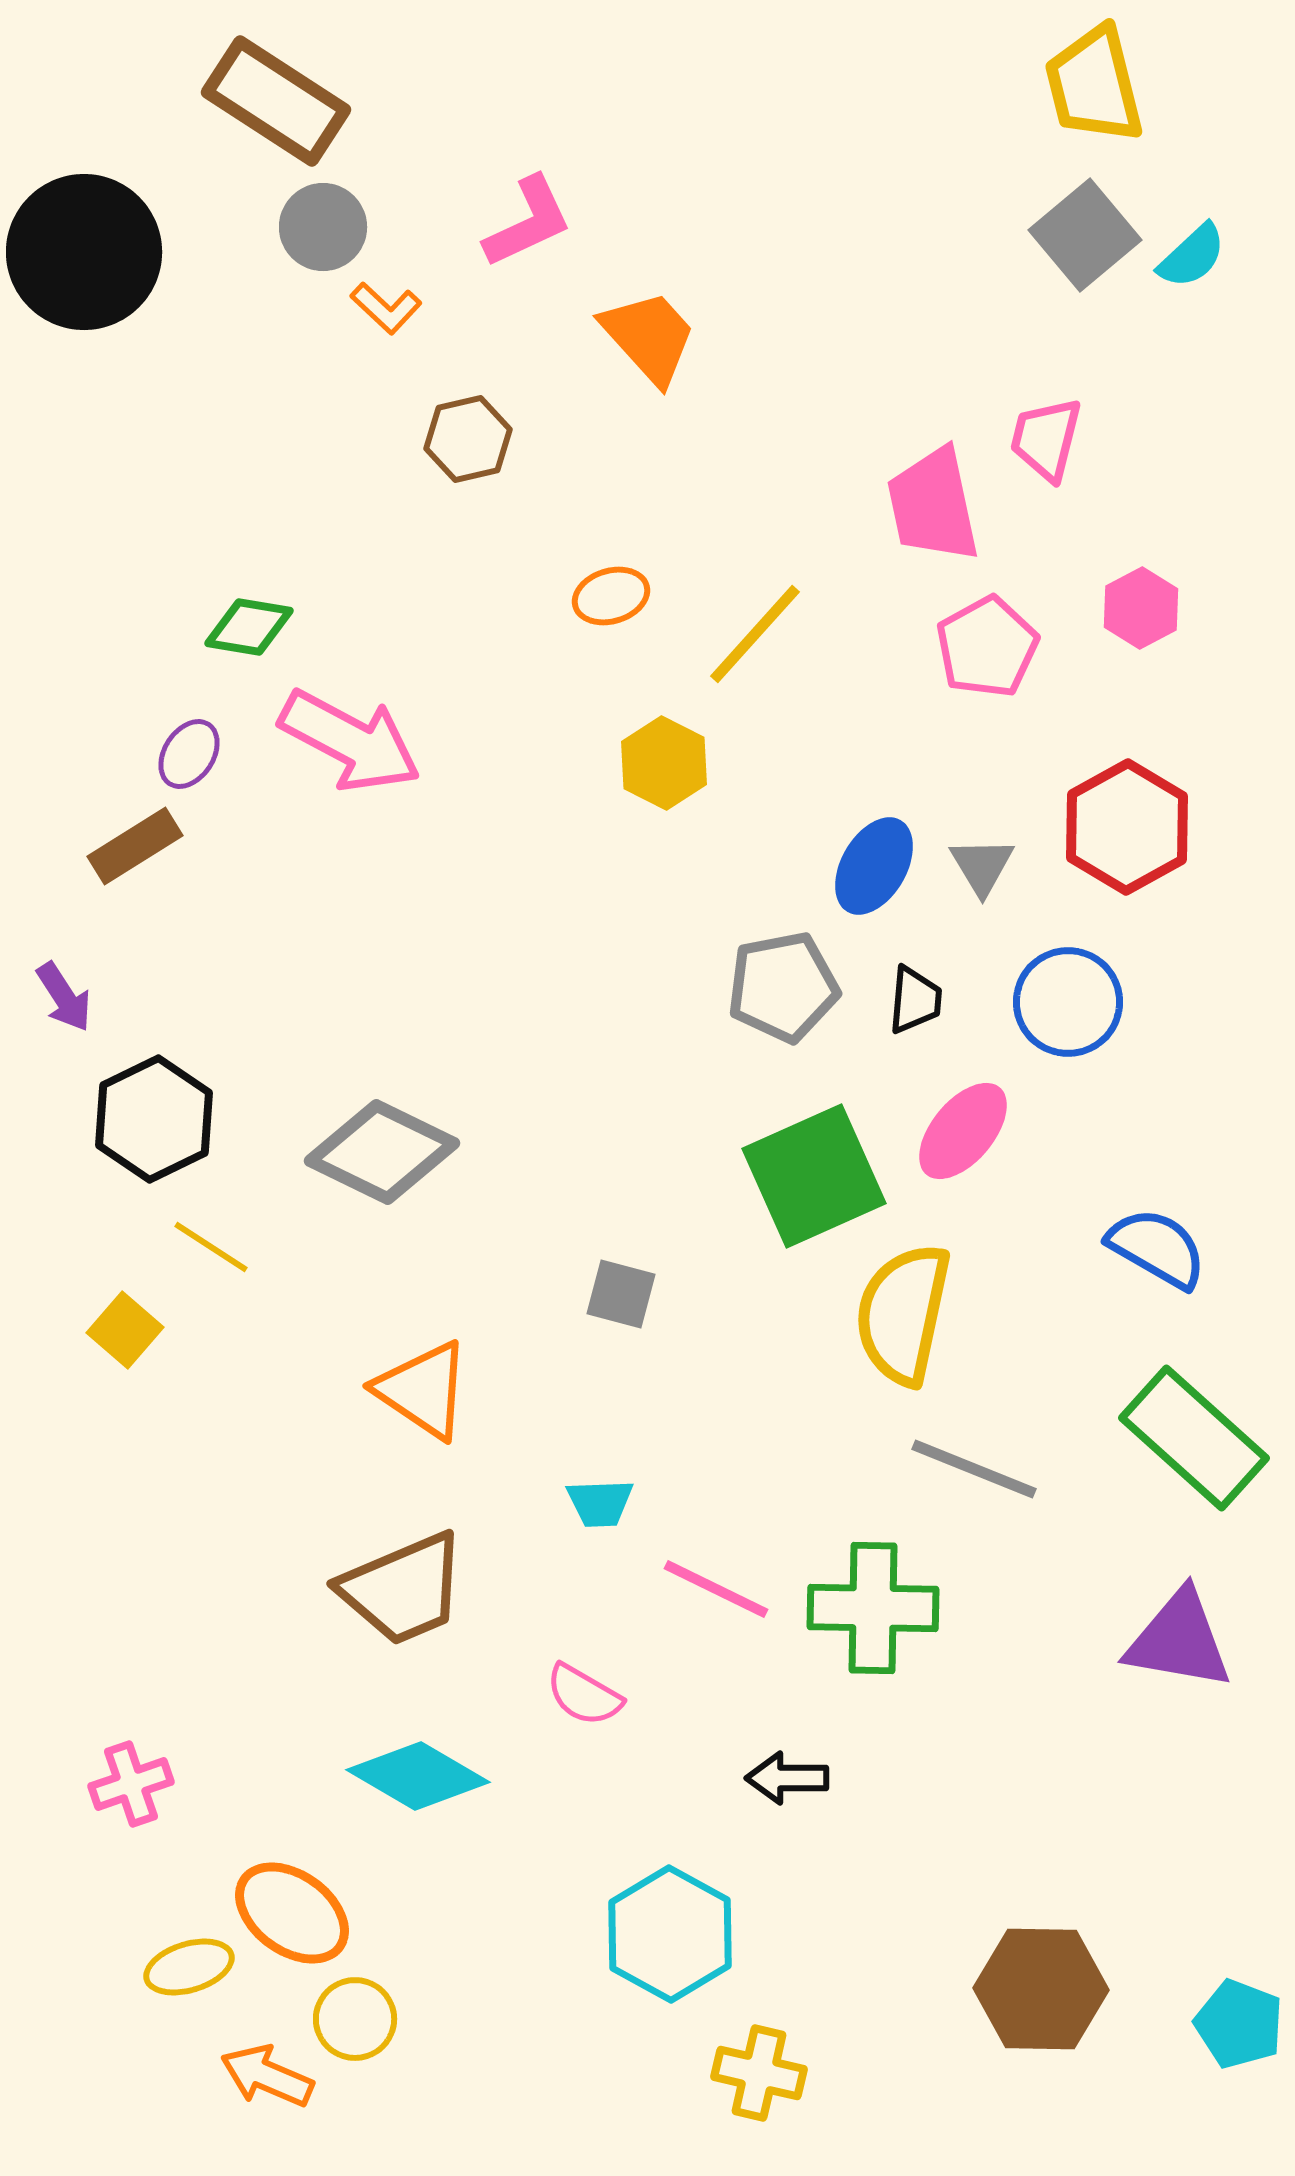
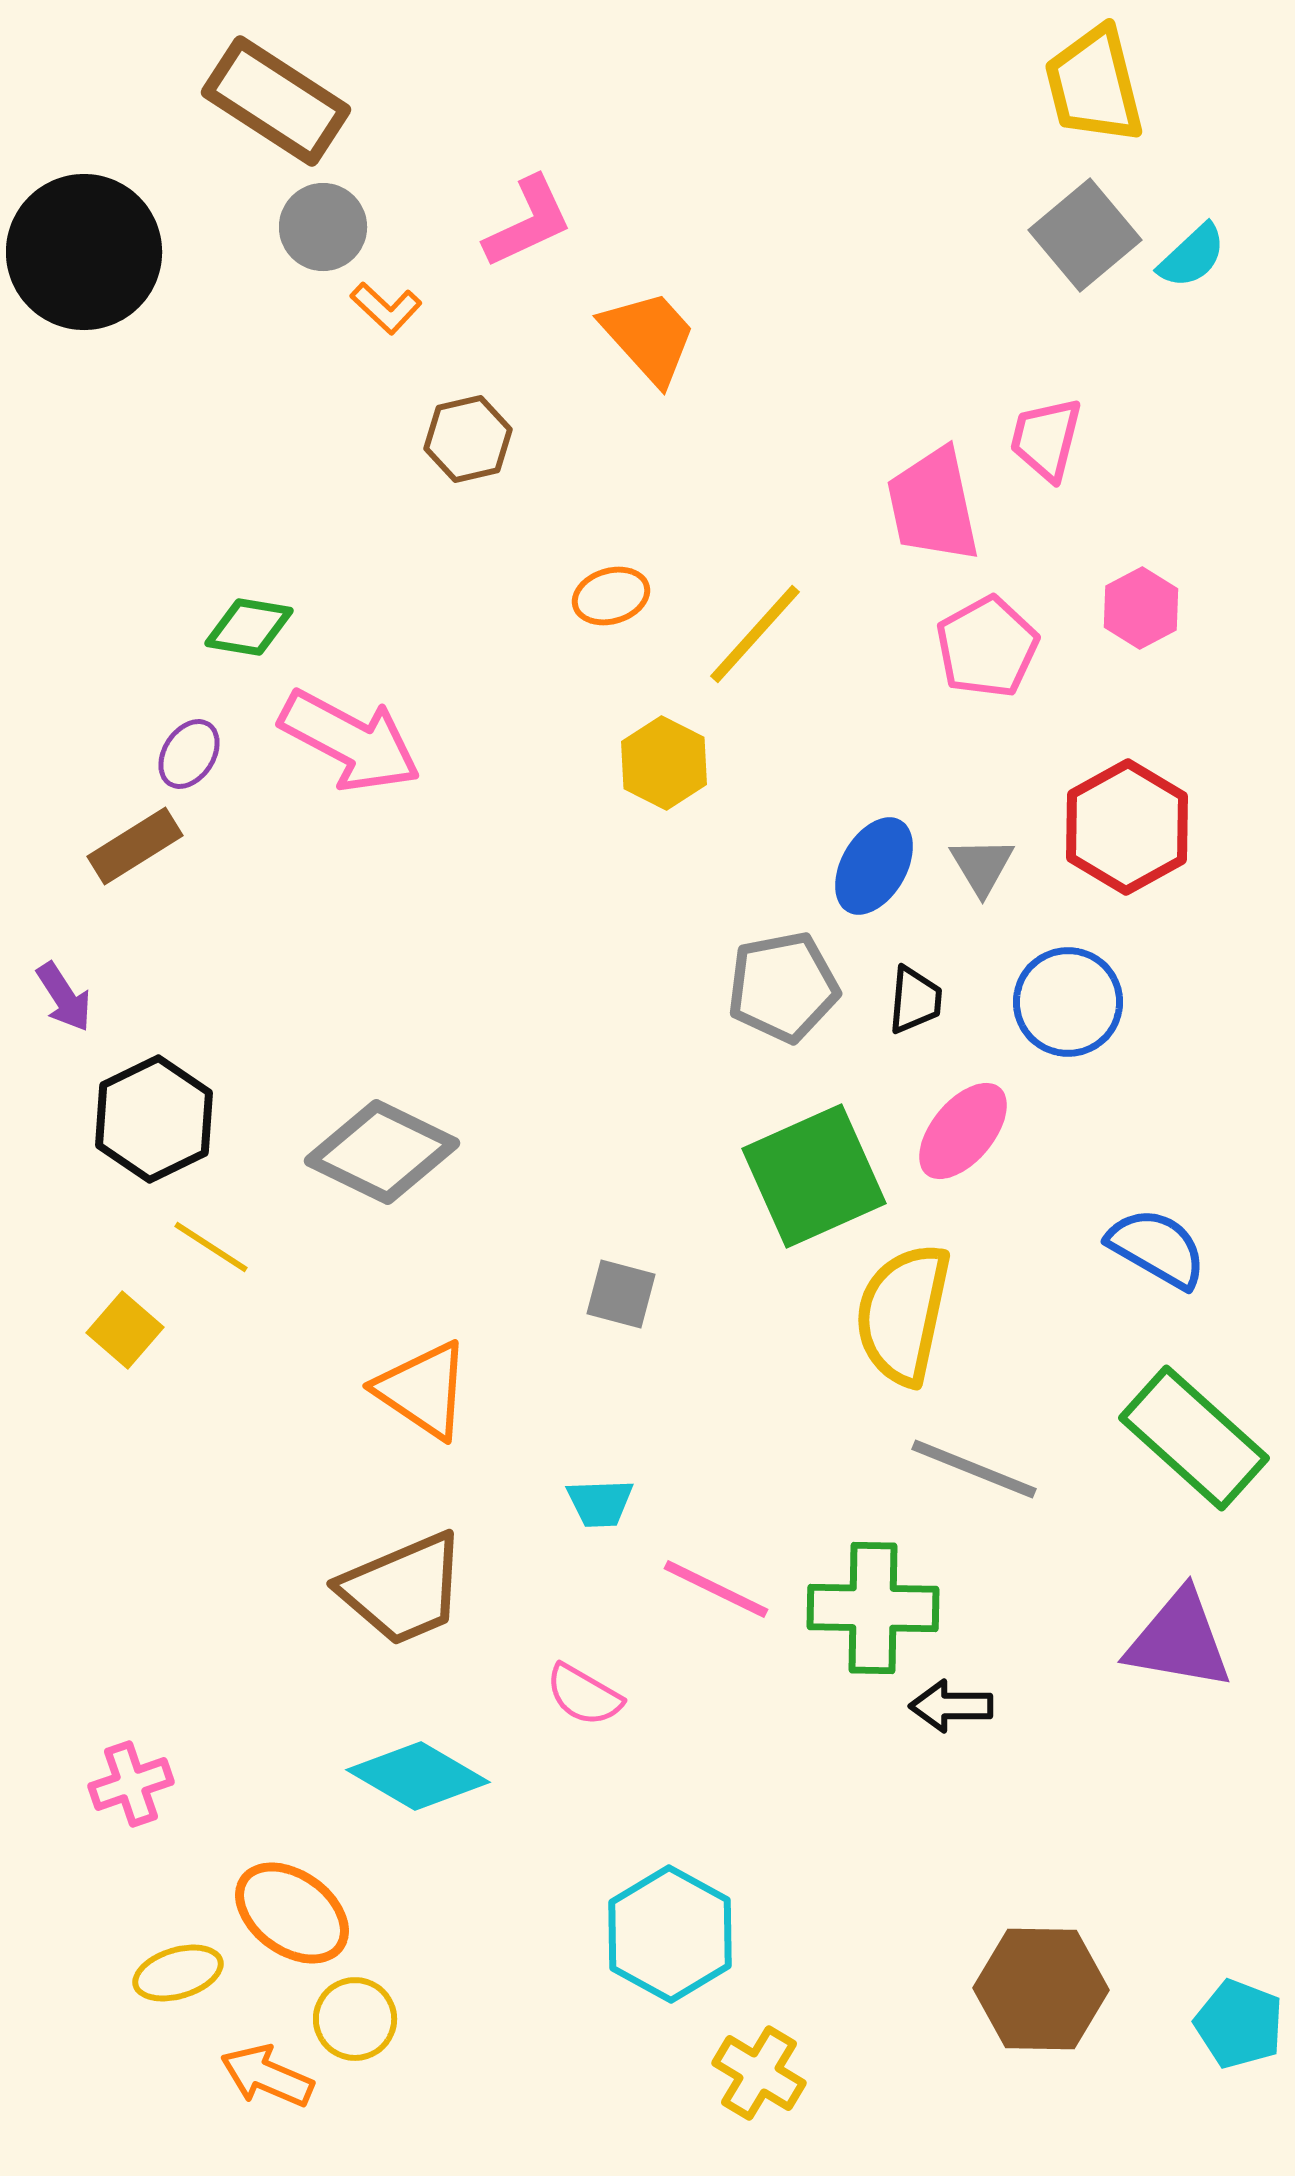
black arrow at (787, 1778): moved 164 px right, 72 px up
yellow ellipse at (189, 1967): moved 11 px left, 6 px down
yellow cross at (759, 2073): rotated 18 degrees clockwise
